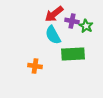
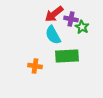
purple cross: moved 1 px left, 2 px up
green star: moved 4 px left, 1 px down
green rectangle: moved 6 px left, 2 px down
